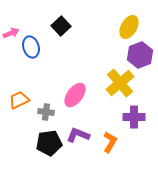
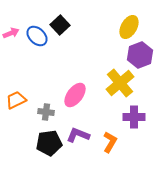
black square: moved 1 px left, 1 px up
blue ellipse: moved 6 px right, 11 px up; rotated 30 degrees counterclockwise
orange trapezoid: moved 3 px left
